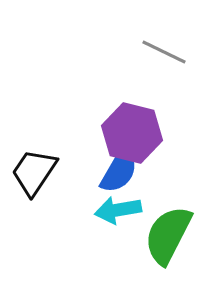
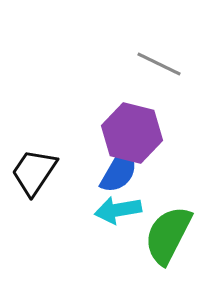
gray line: moved 5 px left, 12 px down
